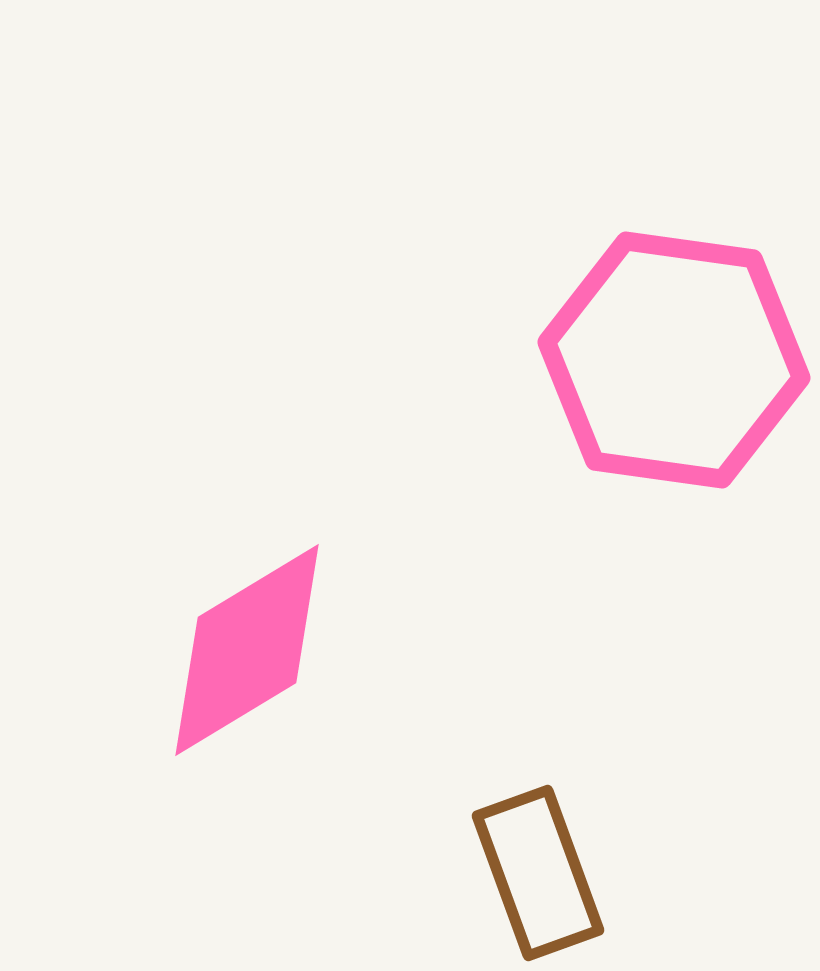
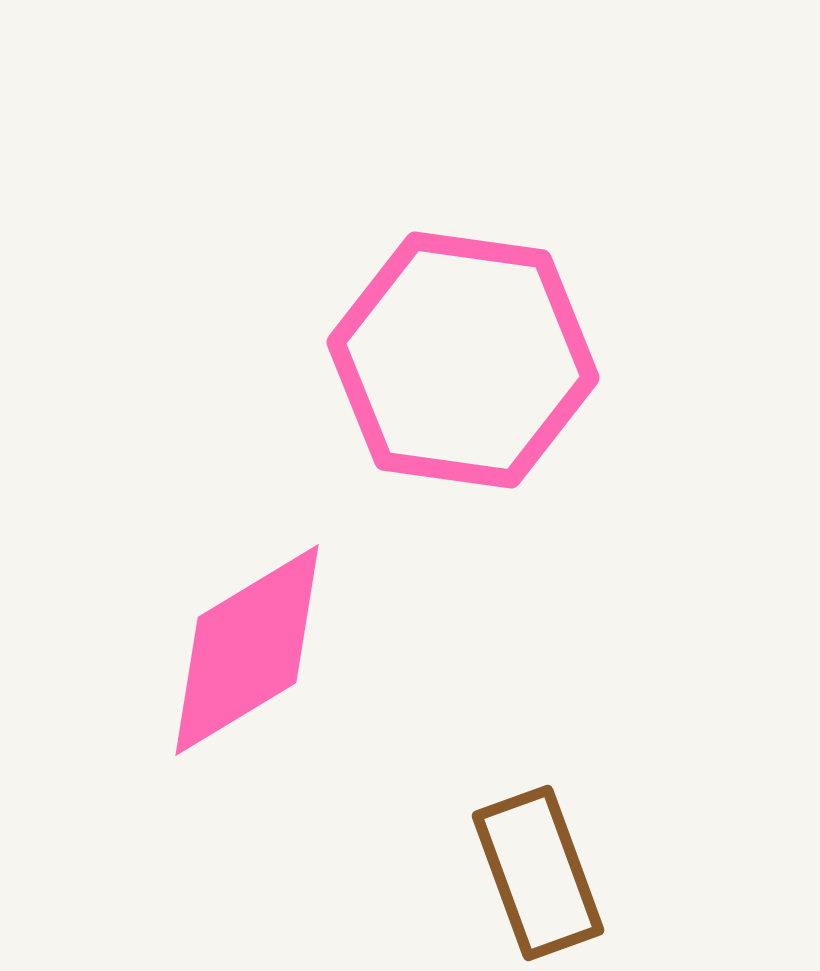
pink hexagon: moved 211 px left
